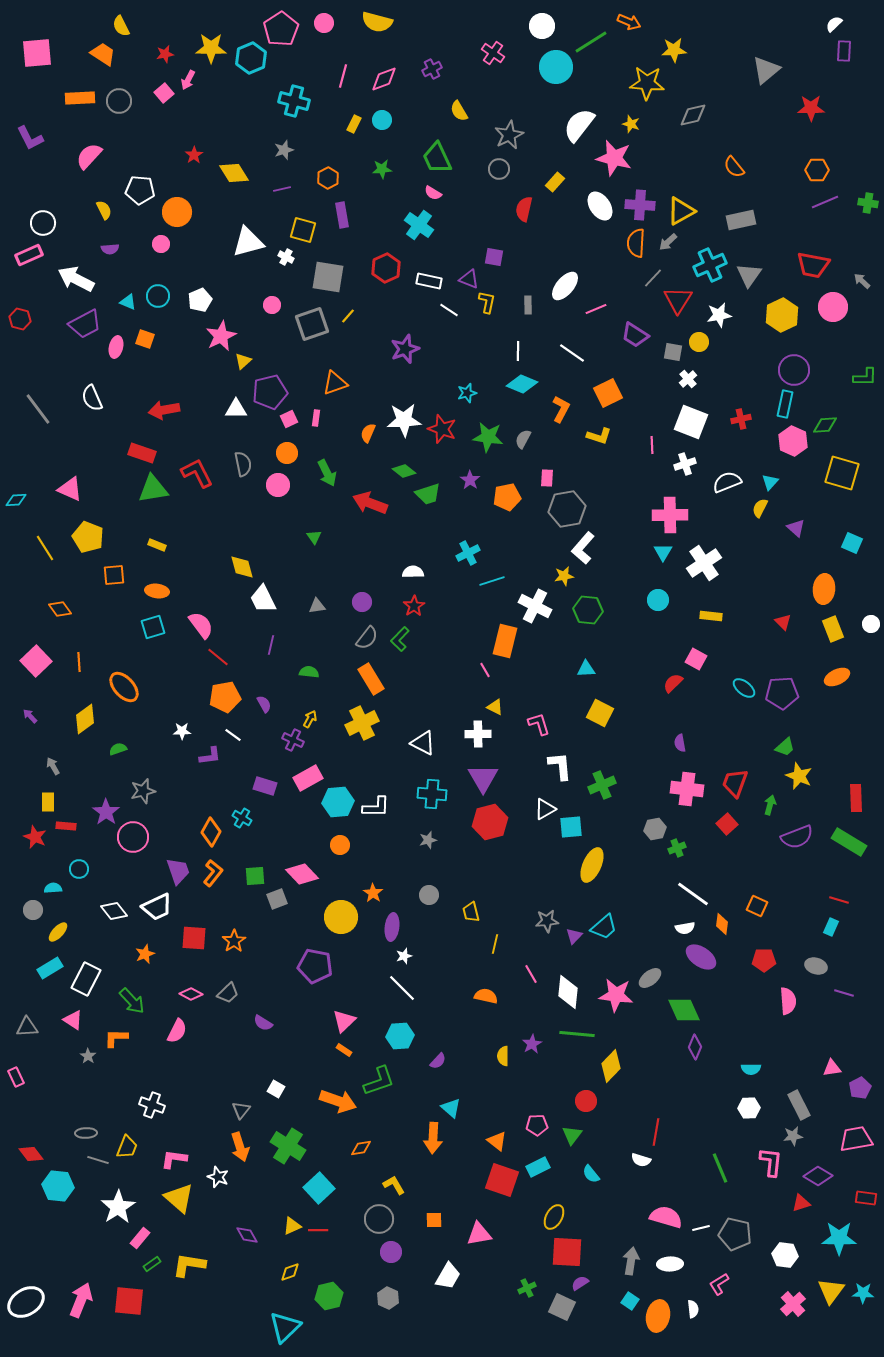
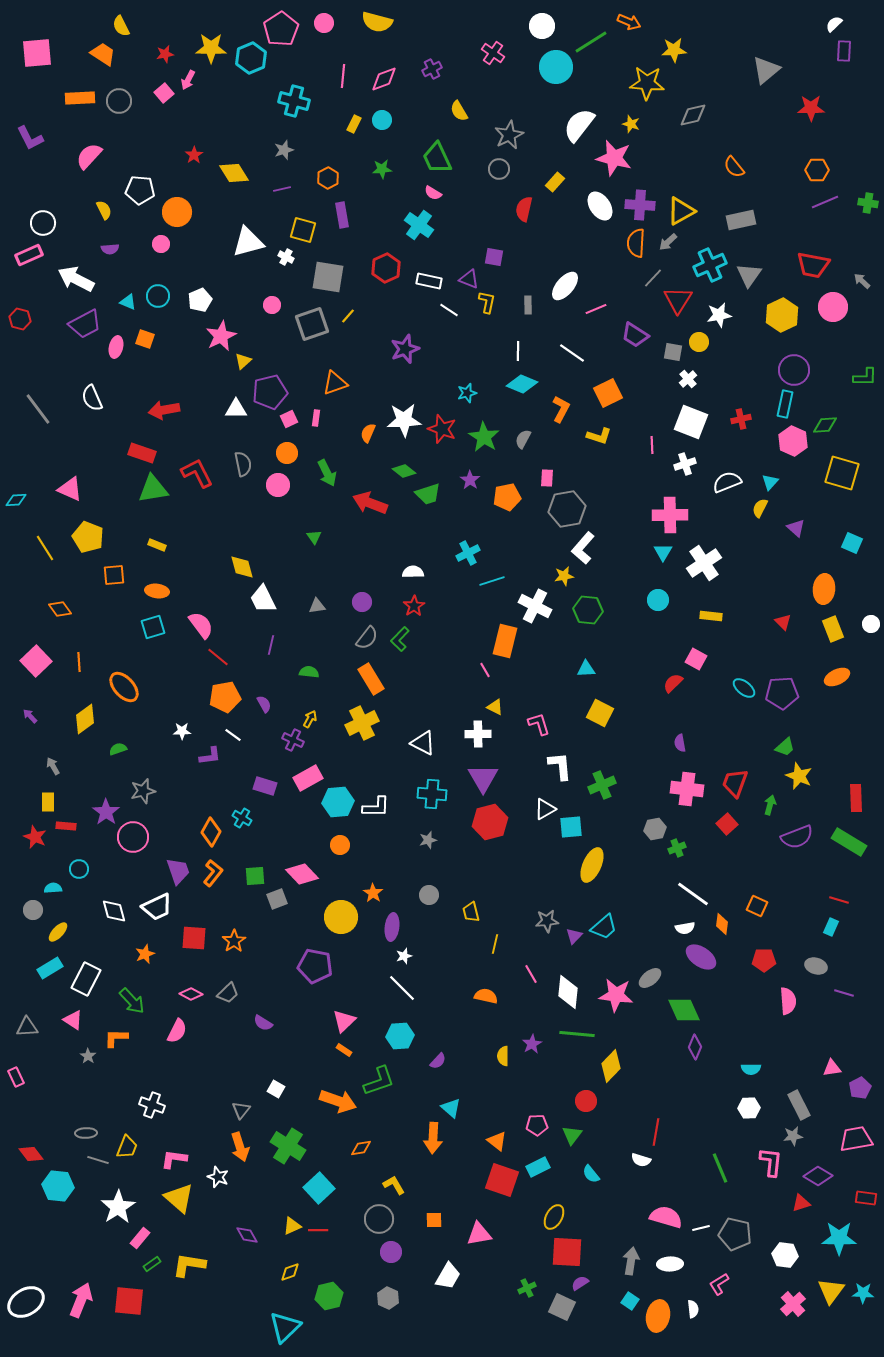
pink line at (343, 76): rotated 10 degrees counterclockwise
green star at (488, 437): moved 4 px left; rotated 24 degrees clockwise
white diamond at (114, 911): rotated 24 degrees clockwise
